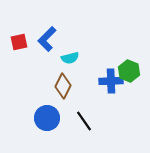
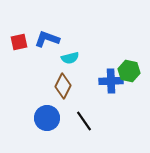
blue L-shape: rotated 65 degrees clockwise
green hexagon: rotated 10 degrees counterclockwise
